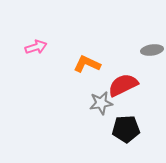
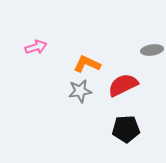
gray star: moved 21 px left, 12 px up
